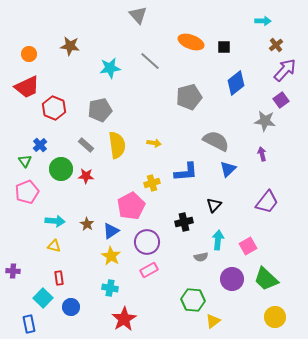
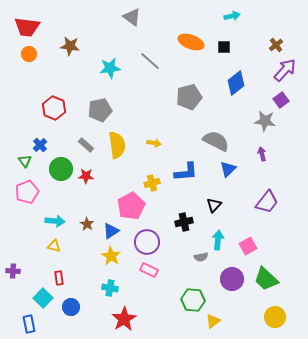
gray triangle at (138, 15): moved 6 px left, 2 px down; rotated 12 degrees counterclockwise
cyan arrow at (263, 21): moved 31 px left, 5 px up; rotated 14 degrees counterclockwise
red trapezoid at (27, 87): moved 60 px up; rotated 32 degrees clockwise
pink rectangle at (149, 270): rotated 54 degrees clockwise
